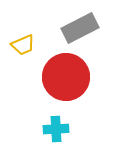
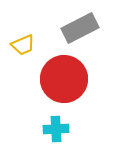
red circle: moved 2 px left, 2 px down
